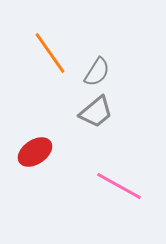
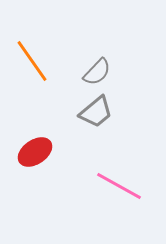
orange line: moved 18 px left, 8 px down
gray semicircle: rotated 12 degrees clockwise
